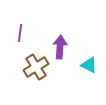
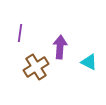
cyan triangle: moved 3 px up
